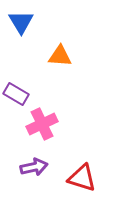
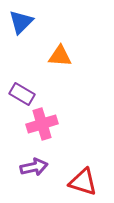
blue triangle: rotated 16 degrees clockwise
purple rectangle: moved 6 px right
pink cross: rotated 8 degrees clockwise
red triangle: moved 1 px right, 4 px down
